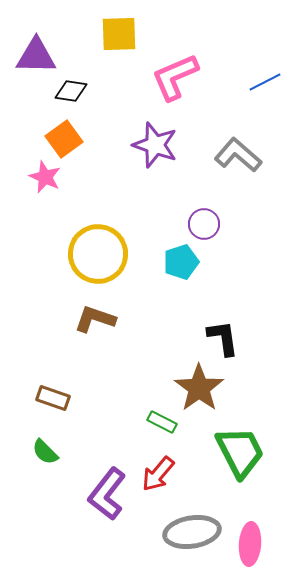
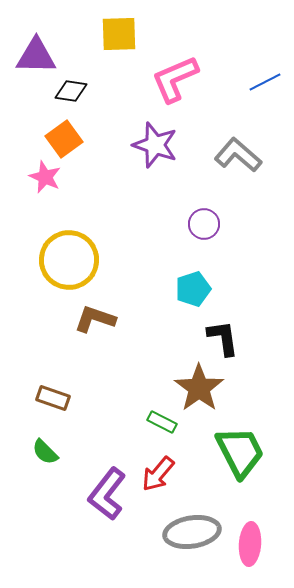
pink L-shape: moved 2 px down
yellow circle: moved 29 px left, 6 px down
cyan pentagon: moved 12 px right, 27 px down
